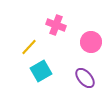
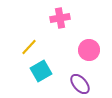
pink cross: moved 4 px right, 7 px up; rotated 30 degrees counterclockwise
pink circle: moved 2 px left, 8 px down
purple ellipse: moved 5 px left, 6 px down
